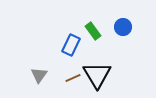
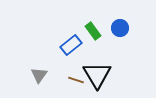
blue circle: moved 3 px left, 1 px down
blue rectangle: rotated 25 degrees clockwise
brown line: moved 3 px right, 2 px down; rotated 42 degrees clockwise
